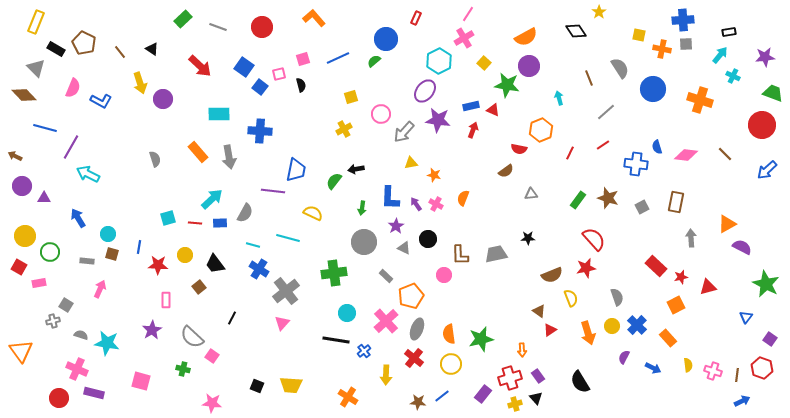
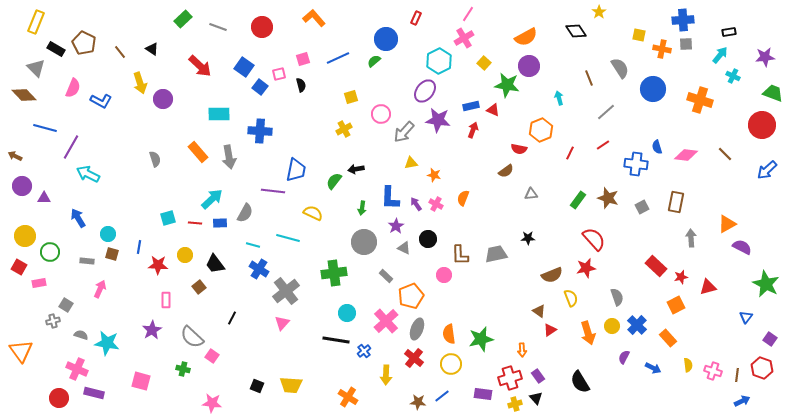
purple rectangle at (483, 394): rotated 60 degrees clockwise
